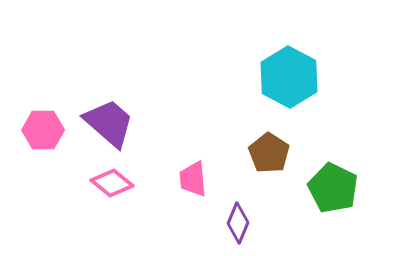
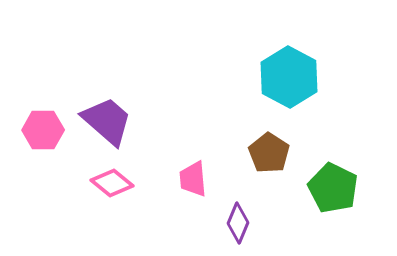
purple trapezoid: moved 2 px left, 2 px up
